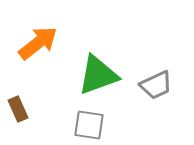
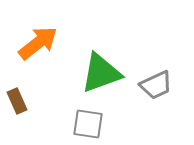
green triangle: moved 3 px right, 2 px up
brown rectangle: moved 1 px left, 8 px up
gray square: moved 1 px left, 1 px up
